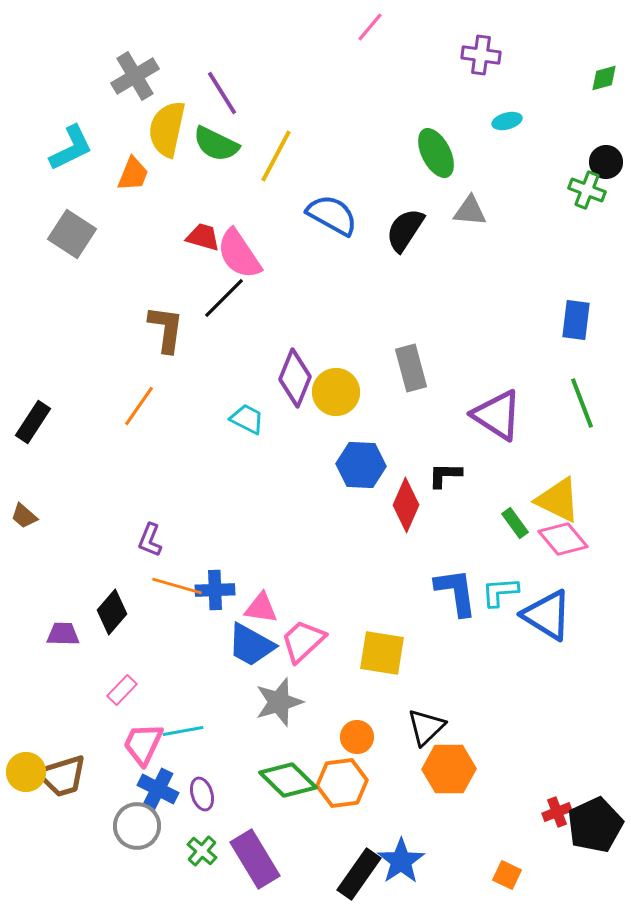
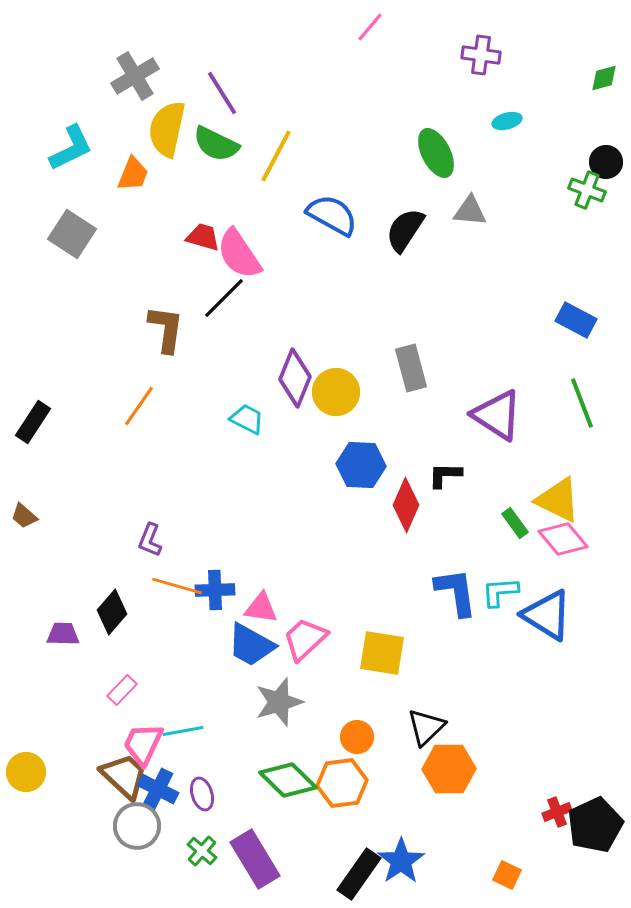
blue rectangle at (576, 320): rotated 69 degrees counterclockwise
pink trapezoid at (303, 641): moved 2 px right, 2 px up
brown trapezoid at (62, 776): moved 62 px right; rotated 120 degrees counterclockwise
